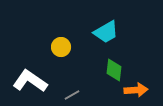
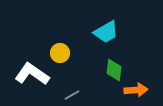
yellow circle: moved 1 px left, 6 px down
white L-shape: moved 2 px right, 7 px up
